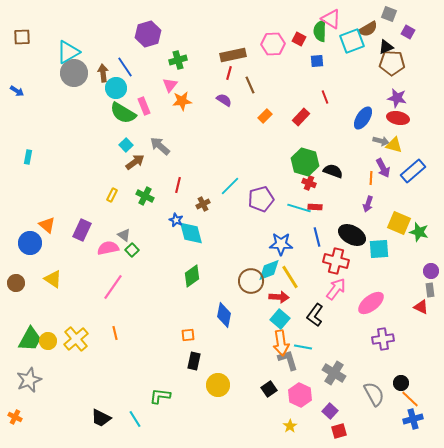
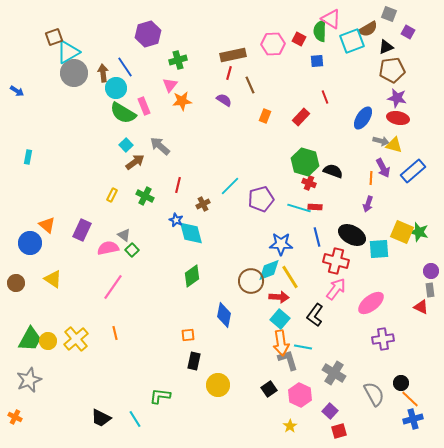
brown square at (22, 37): moved 32 px right; rotated 18 degrees counterclockwise
brown pentagon at (392, 63): moved 7 px down; rotated 10 degrees counterclockwise
orange rectangle at (265, 116): rotated 24 degrees counterclockwise
yellow square at (399, 223): moved 3 px right, 9 px down
